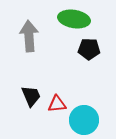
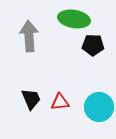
black pentagon: moved 4 px right, 4 px up
black trapezoid: moved 3 px down
red triangle: moved 3 px right, 2 px up
cyan circle: moved 15 px right, 13 px up
